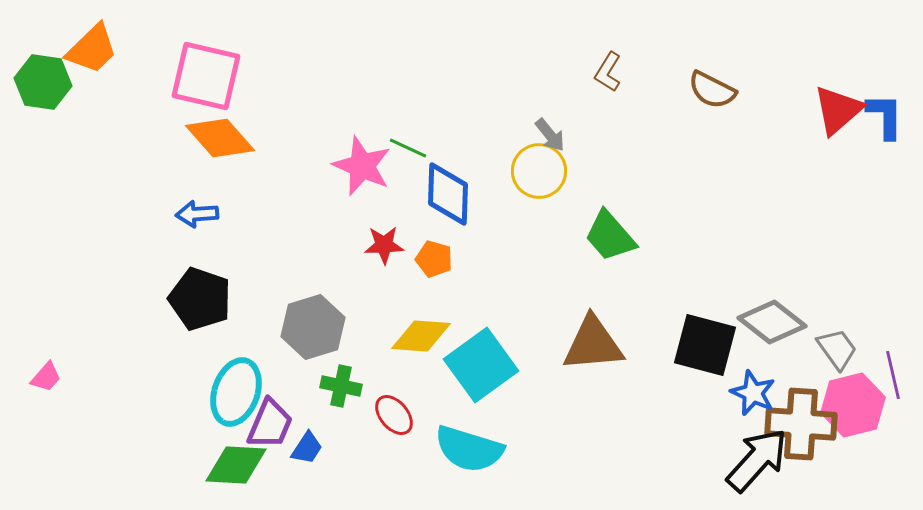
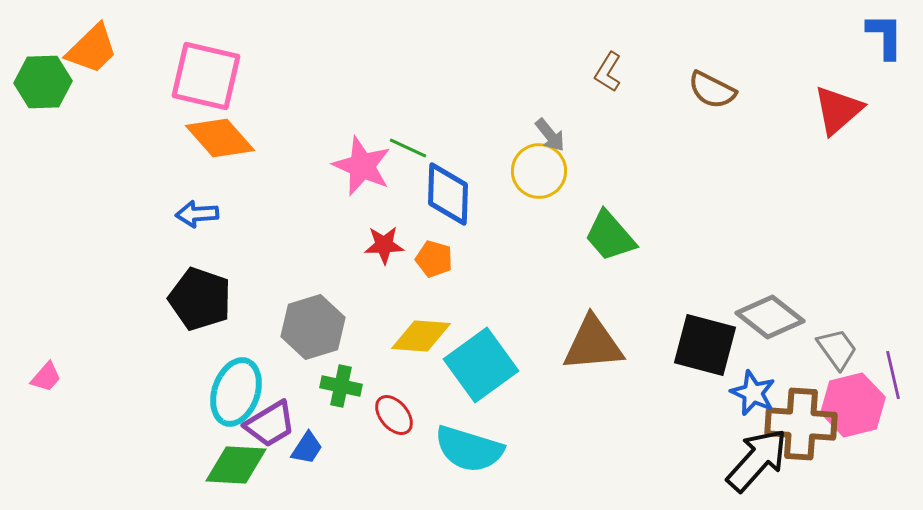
green hexagon: rotated 10 degrees counterclockwise
blue L-shape: moved 80 px up
gray diamond: moved 2 px left, 5 px up
purple trapezoid: rotated 36 degrees clockwise
